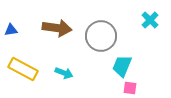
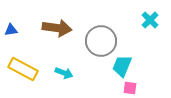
gray circle: moved 5 px down
